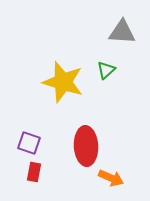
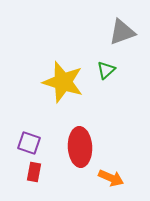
gray triangle: rotated 24 degrees counterclockwise
red ellipse: moved 6 px left, 1 px down
